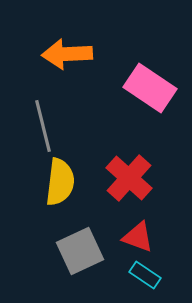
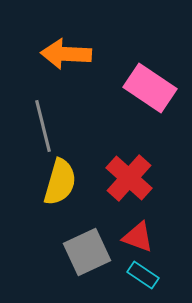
orange arrow: moved 1 px left; rotated 6 degrees clockwise
yellow semicircle: rotated 9 degrees clockwise
gray square: moved 7 px right, 1 px down
cyan rectangle: moved 2 px left
